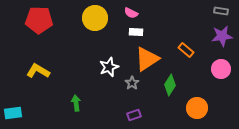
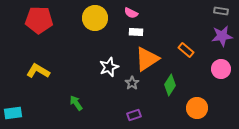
green arrow: rotated 28 degrees counterclockwise
